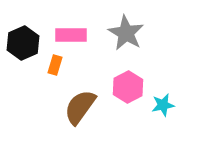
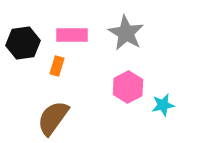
pink rectangle: moved 1 px right
black hexagon: rotated 16 degrees clockwise
orange rectangle: moved 2 px right, 1 px down
brown semicircle: moved 27 px left, 11 px down
